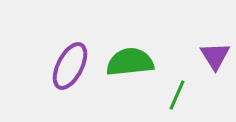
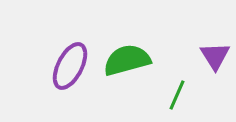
green semicircle: moved 3 px left, 2 px up; rotated 9 degrees counterclockwise
